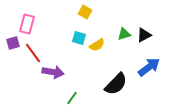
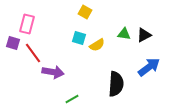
green triangle: rotated 24 degrees clockwise
purple square: rotated 32 degrees clockwise
black semicircle: rotated 40 degrees counterclockwise
green line: moved 1 px down; rotated 24 degrees clockwise
